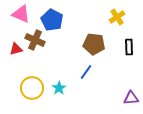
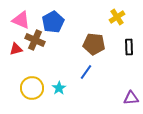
pink triangle: moved 6 px down
blue pentagon: moved 1 px right, 2 px down; rotated 15 degrees clockwise
